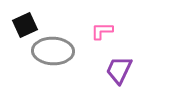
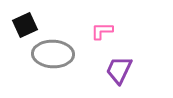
gray ellipse: moved 3 px down
